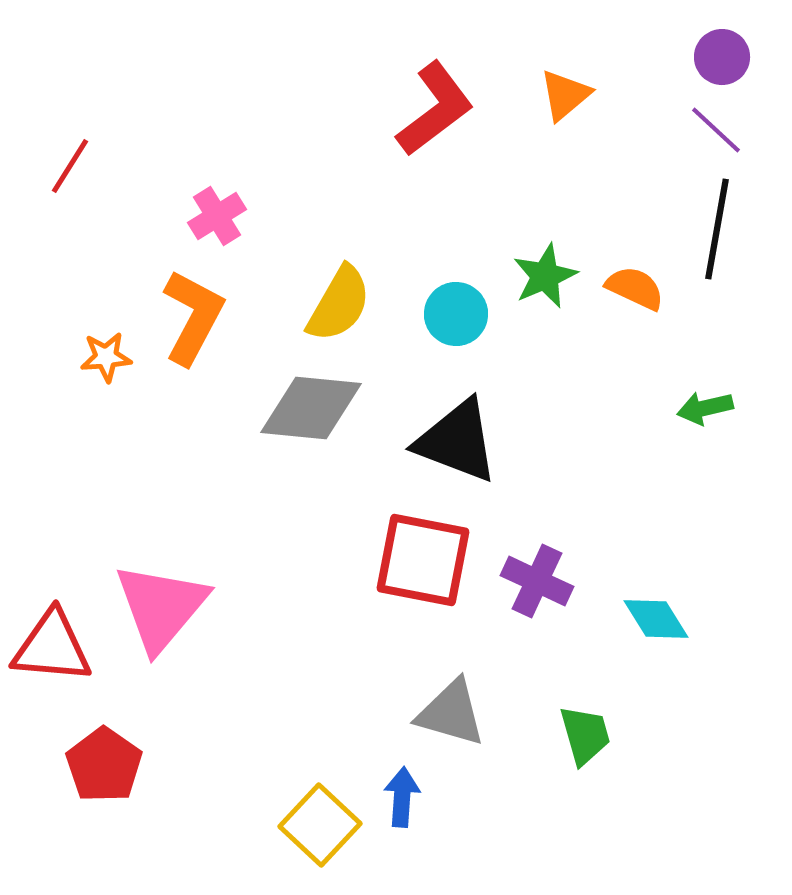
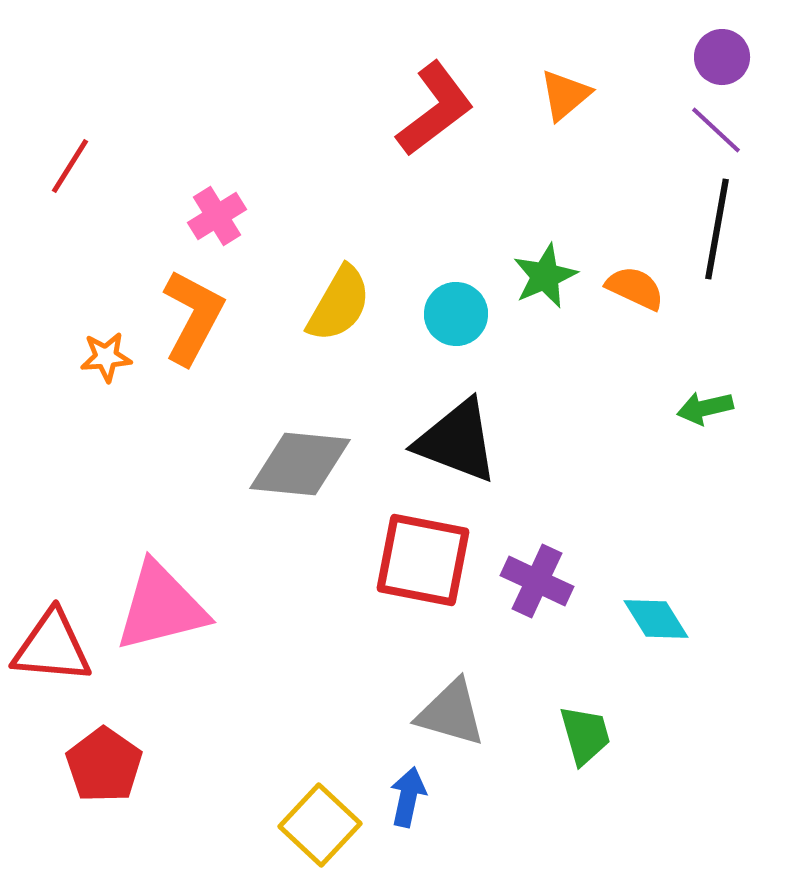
gray diamond: moved 11 px left, 56 px down
pink triangle: rotated 36 degrees clockwise
blue arrow: moved 6 px right; rotated 8 degrees clockwise
